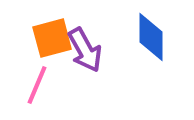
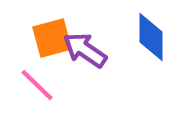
purple arrow: rotated 153 degrees clockwise
pink line: rotated 69 degrees counterclockwise
